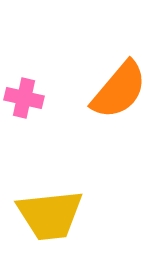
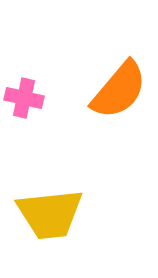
yellow trapezoid: moved 1 px up
